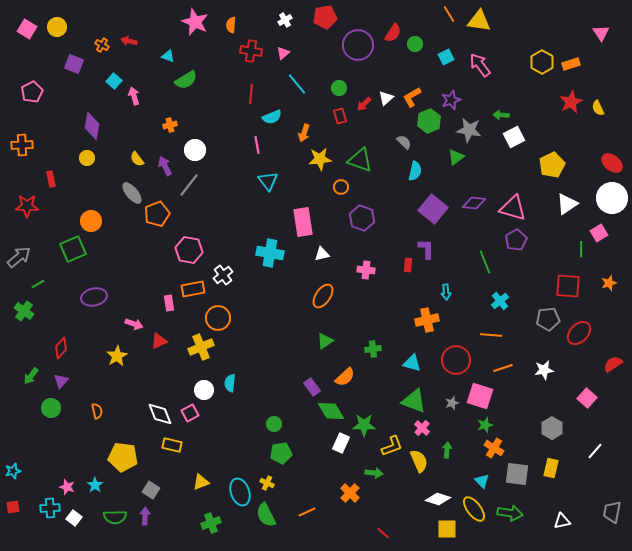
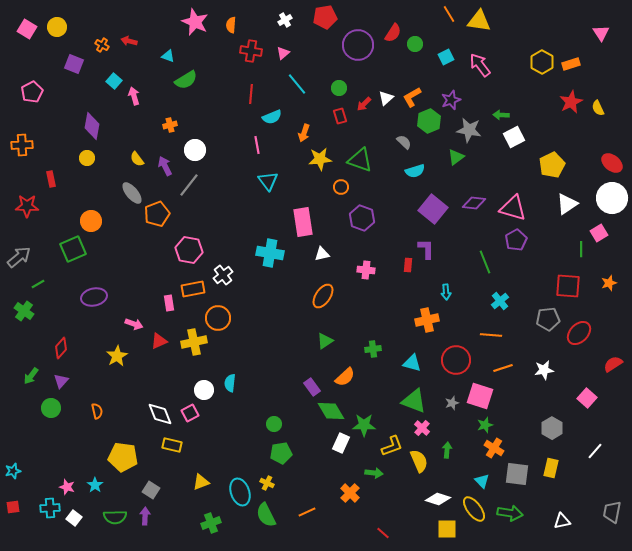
cyan semicircle at (415, 171): rotated 60 degrees clockwise
yellow cross at (201, 347): moved 7 px left, 5 px up; rotated 10 degrees clockwise
